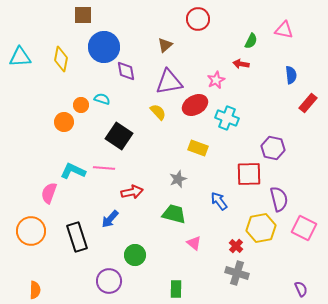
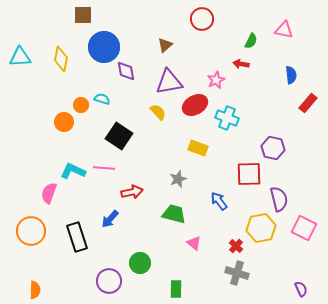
red circle at (198, 19): moved 4 px right
green circle at (135, 255): moved 5 px right, 8 px down
